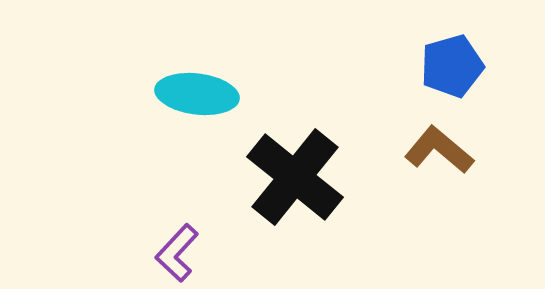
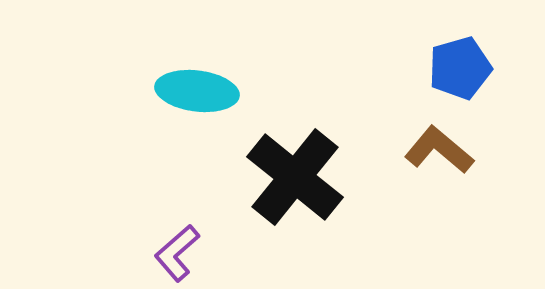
blue pentagon: moved 8 px right, 2 px down
cyan ellipse: moved 3 px up
purple L-shape: rotated 6 degrees clockwise
